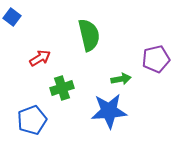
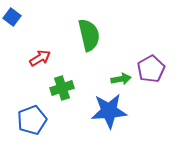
purple pentagon: moved 5 px left, 10 px down; rotated 16 degrees counterclockwise
